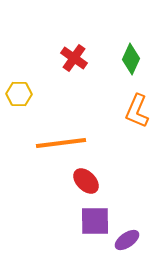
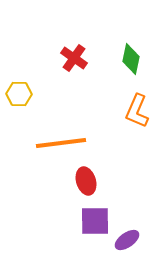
green diamond: rotated 12 degrees counterclockwise
red ellipse: rotated 28 degrees clockwise
